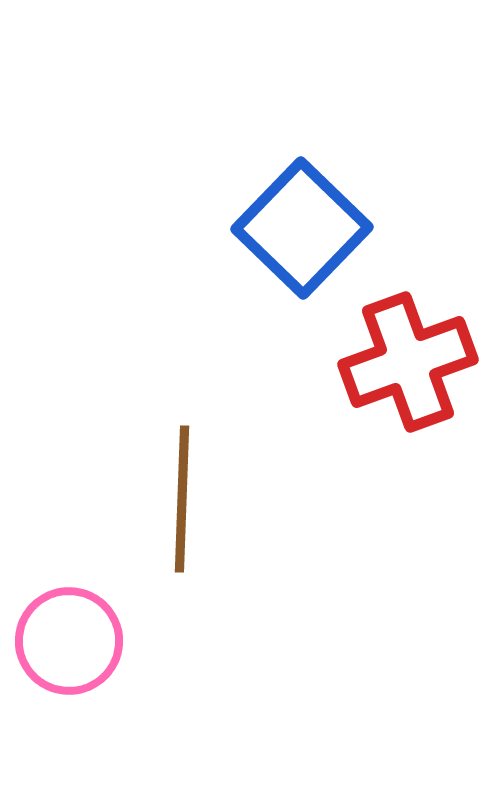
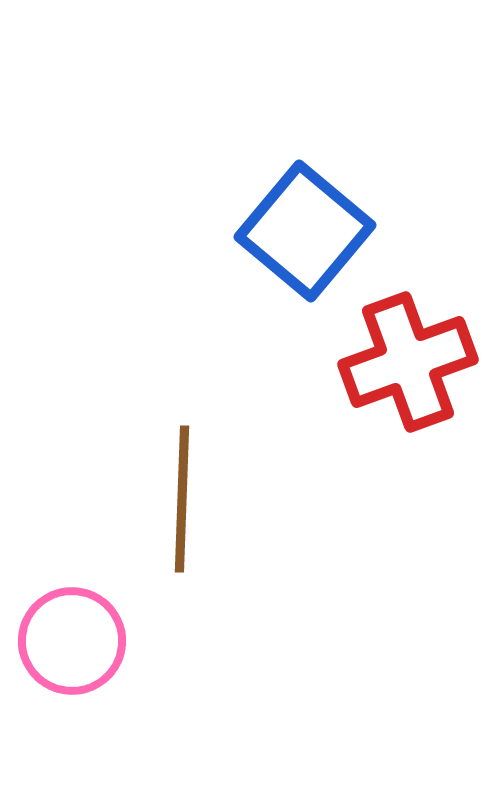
blue square: moved 3 px right, 3 px down; rotated 4 degrees counterclockwise
pink circle: moved 3 px right
